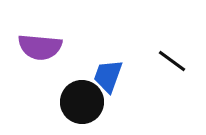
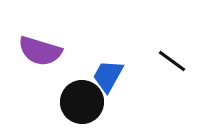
purple semicircle: moved 4 px down; rotated 12 degrees clockwise
blue trapezoid: rotated 9 degrees clockwise
